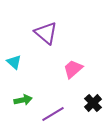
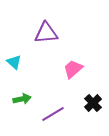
purple triangle: rotated 45 degrees counterclockwise
green arrow: moved 1 px left, 1 px up
